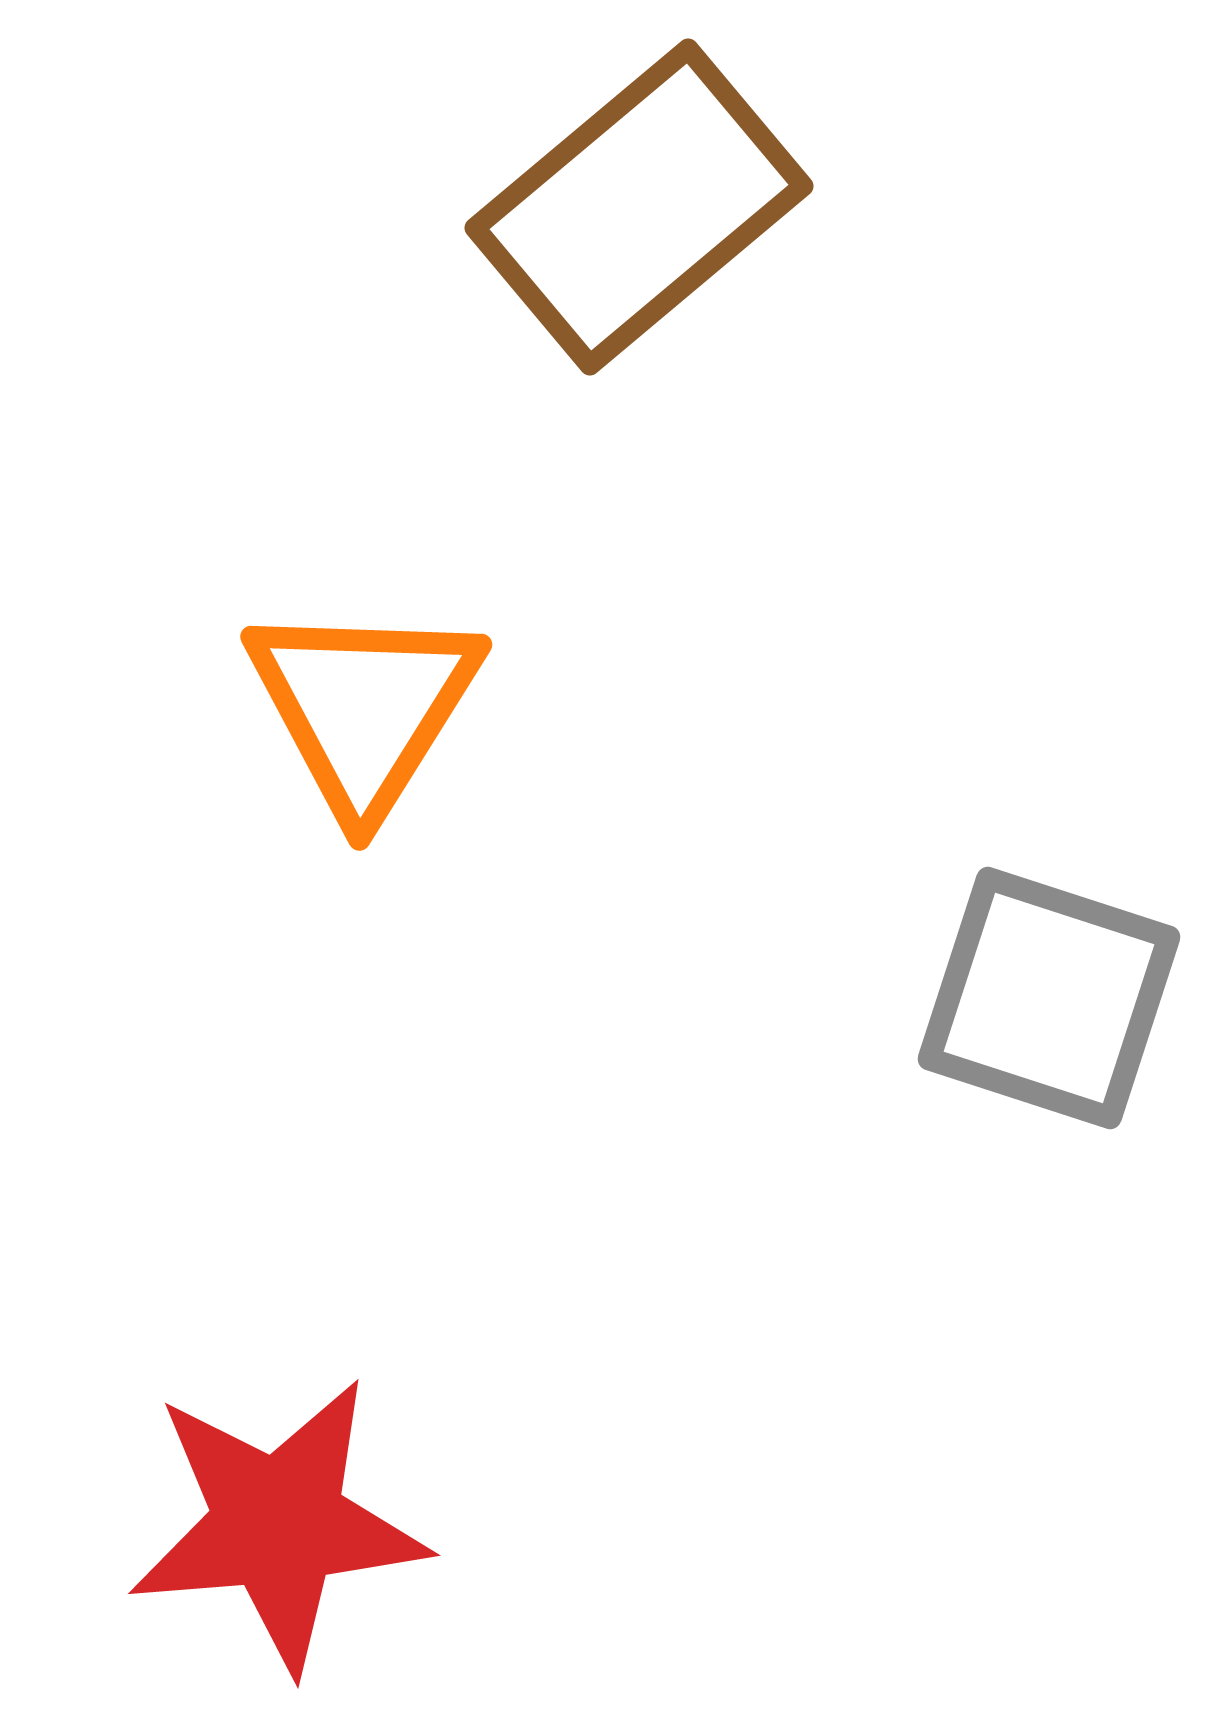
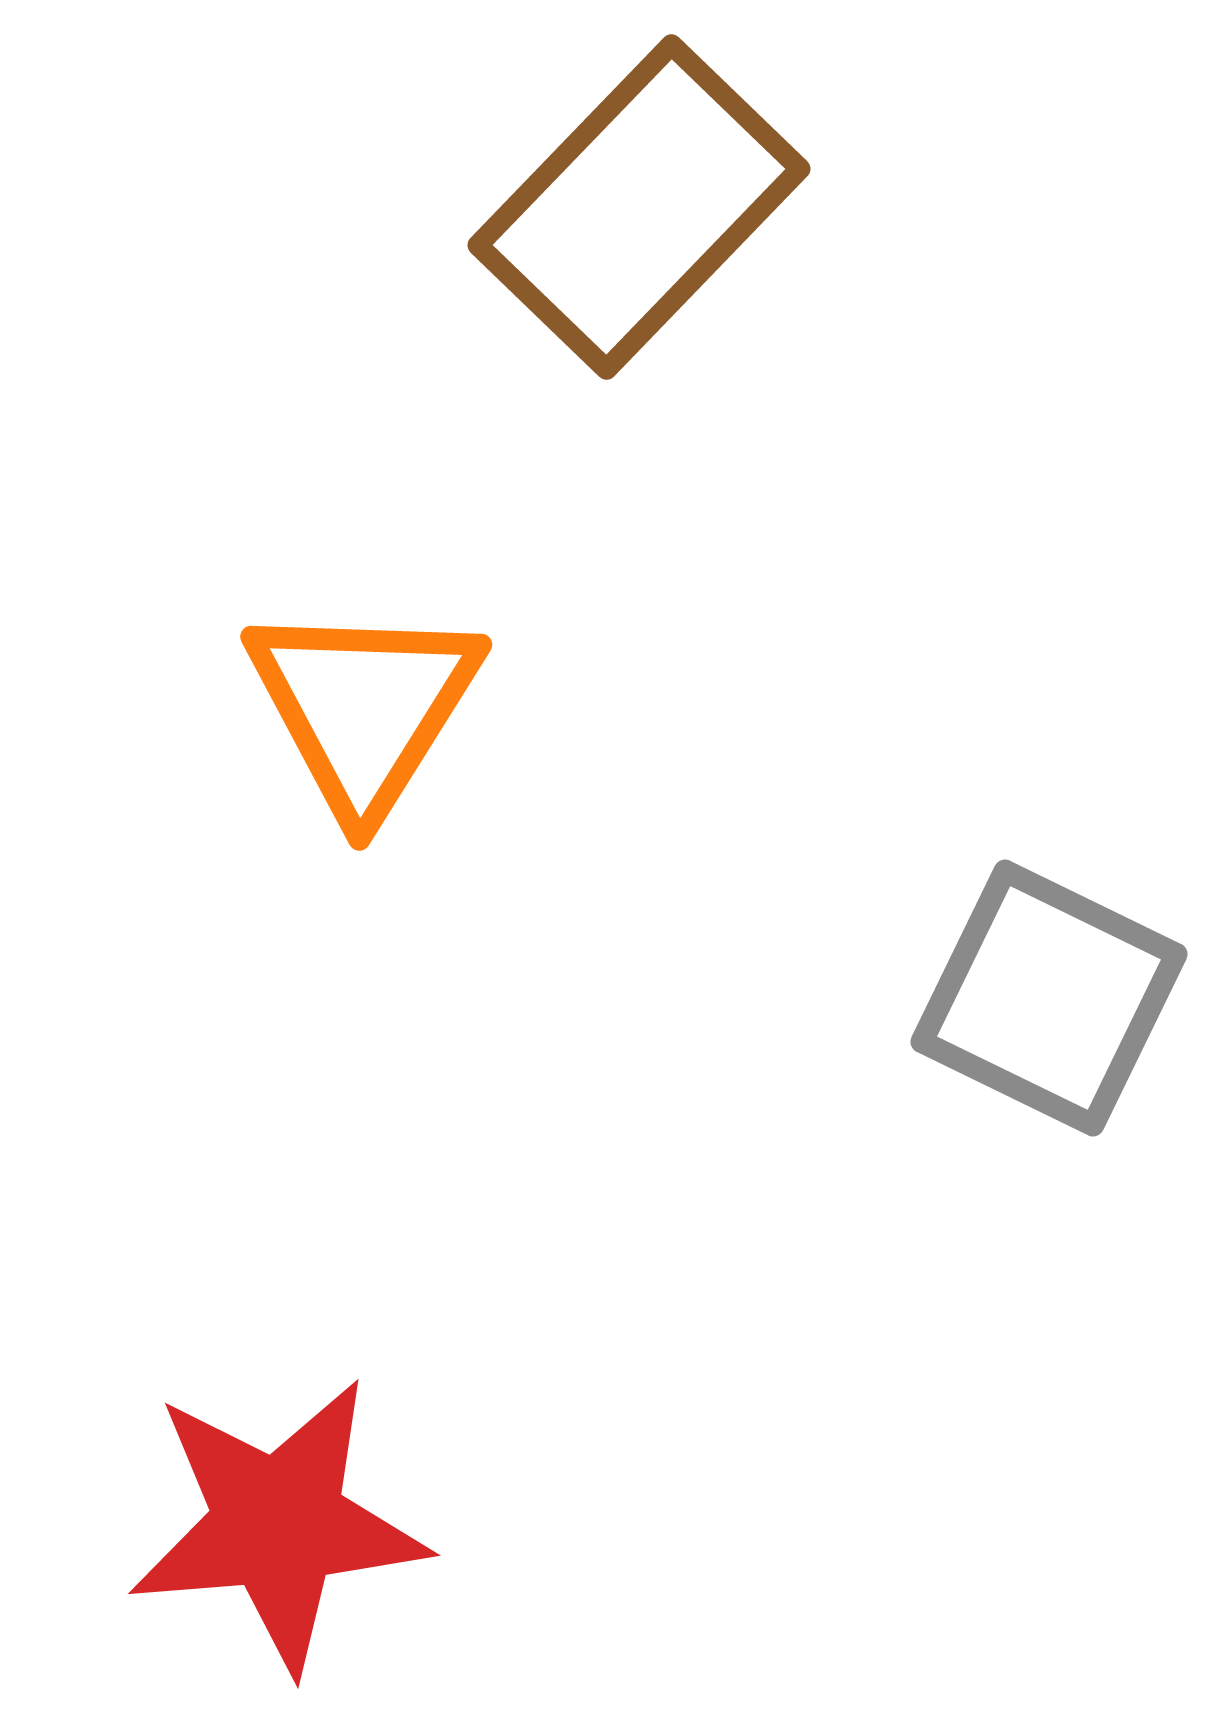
brown rectangle: rotated 6 degrees counterclockwise
gray square: rotated 8 degrees clockwise
